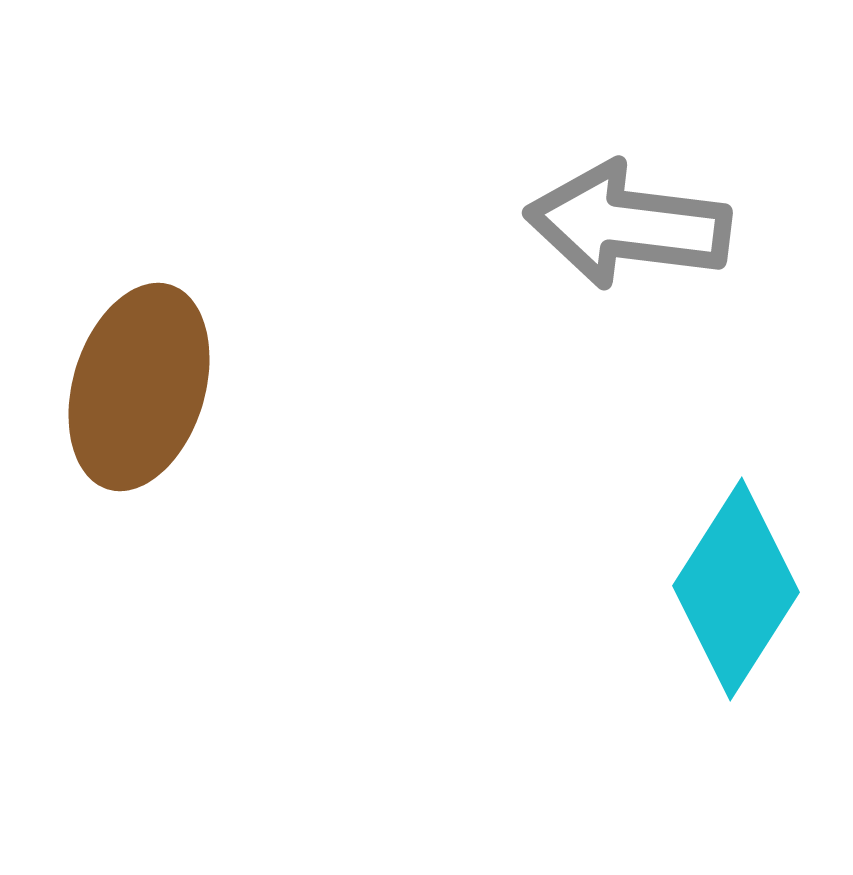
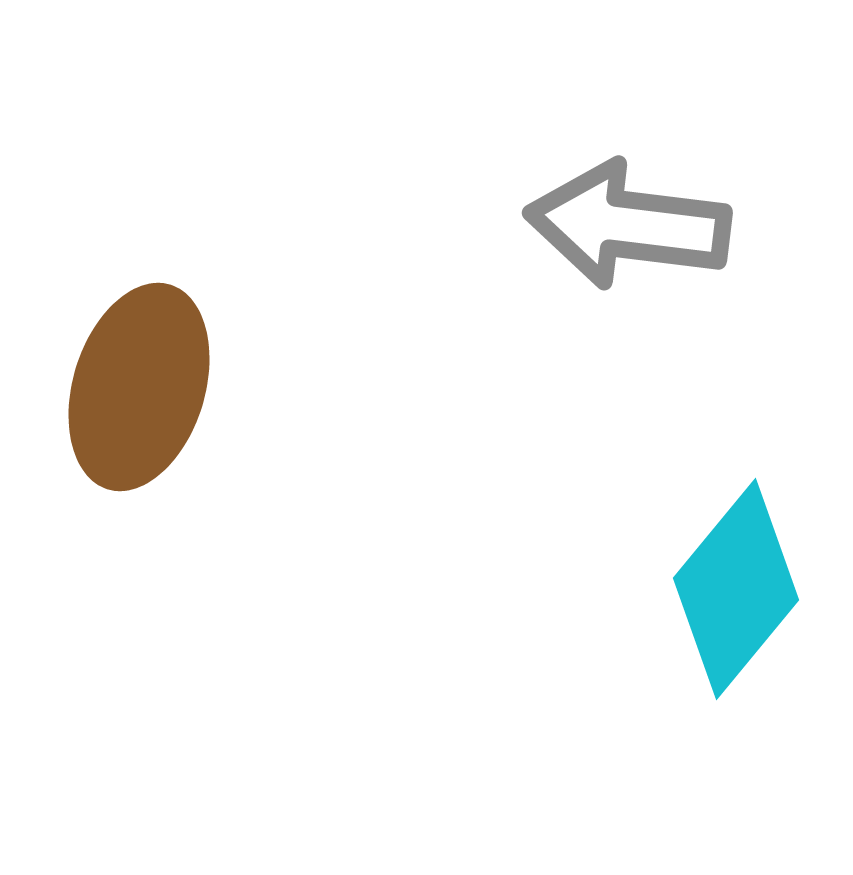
cyan diamond: rotated 7 degrees clockwise
